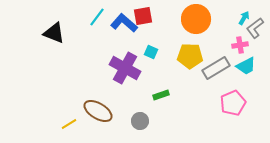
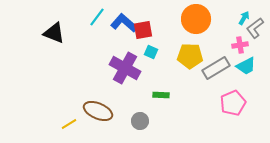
red square: moved 14 px down
green rectangle: rotated 21 degrees clockwise
brown ellipse: rotated 8 degrees counterclockwise
